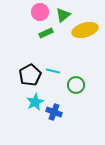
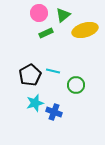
pink circle: moved 1 px left, 1 px down
cyan star: moved 1 px down; rotated 12 degrees clockwise
